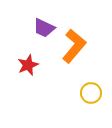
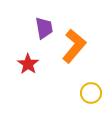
purple trapezoid: rotated 125 degrees counterclockwise
red star: moved 1 px up; rotated 15 degrees counterclockwise
